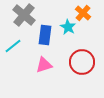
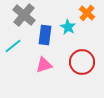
orange cross: moved 4 px right
